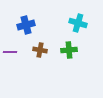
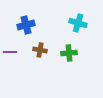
green cross: moved 3 px down
